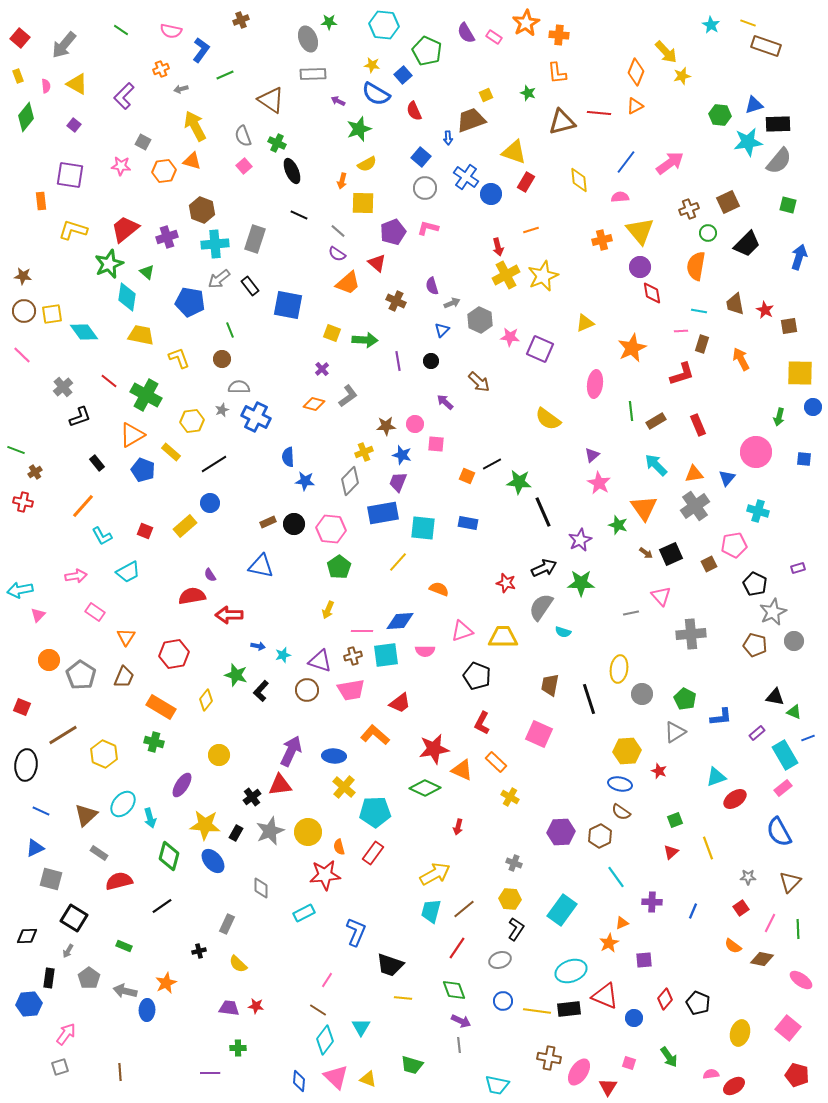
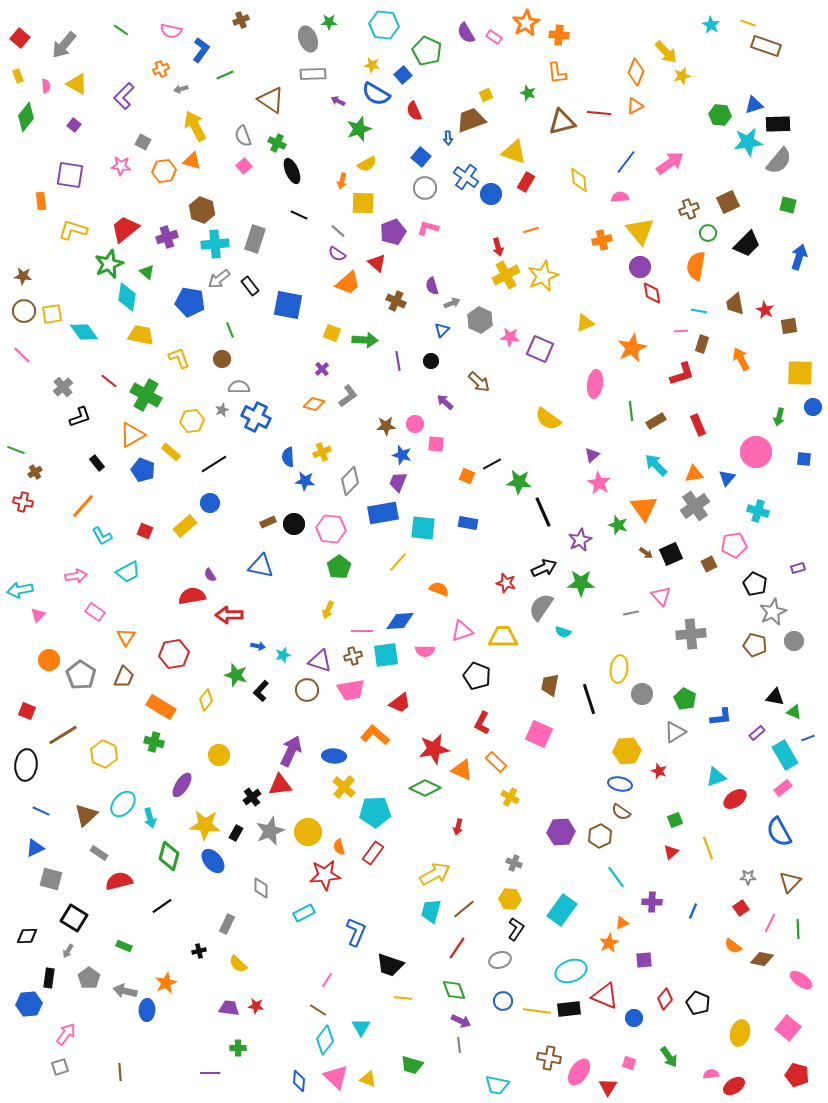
yellow cross at (364, 452): moved 42 px left
red square at (22, 707): moved 5 px right, 4 px down
